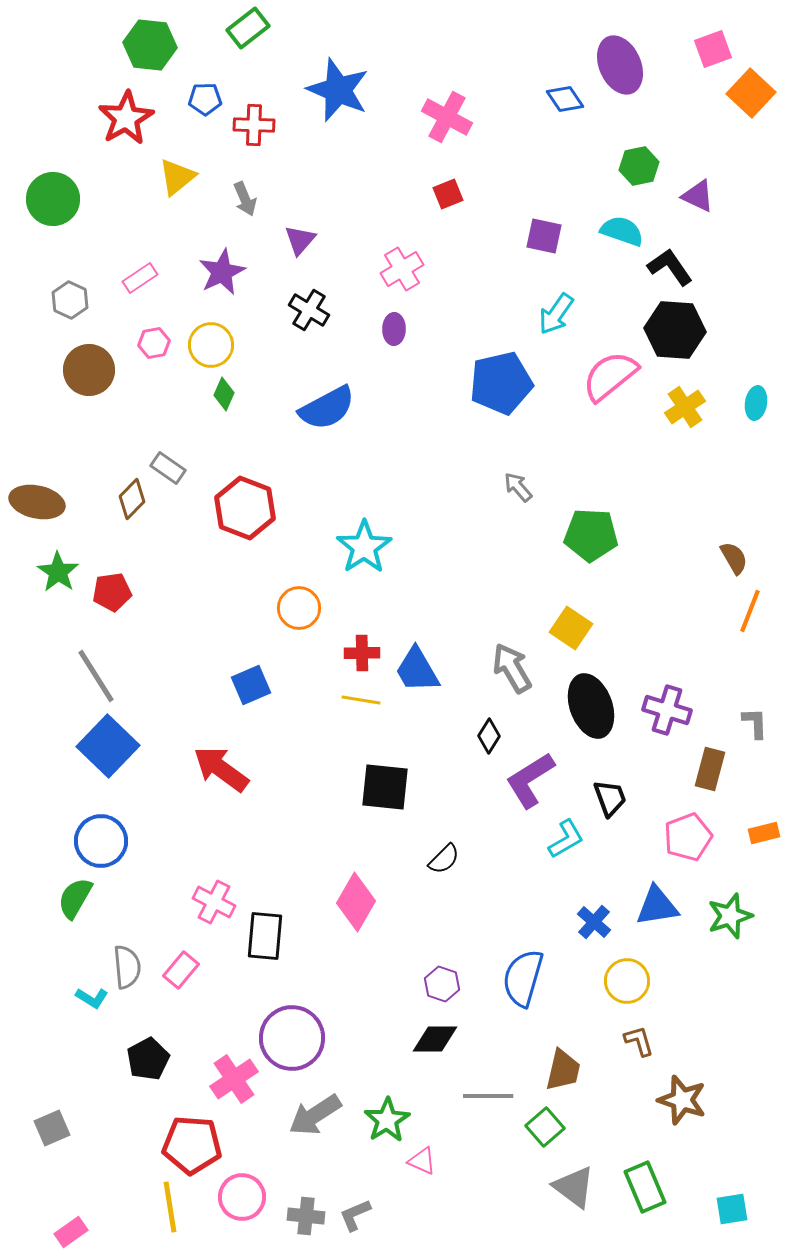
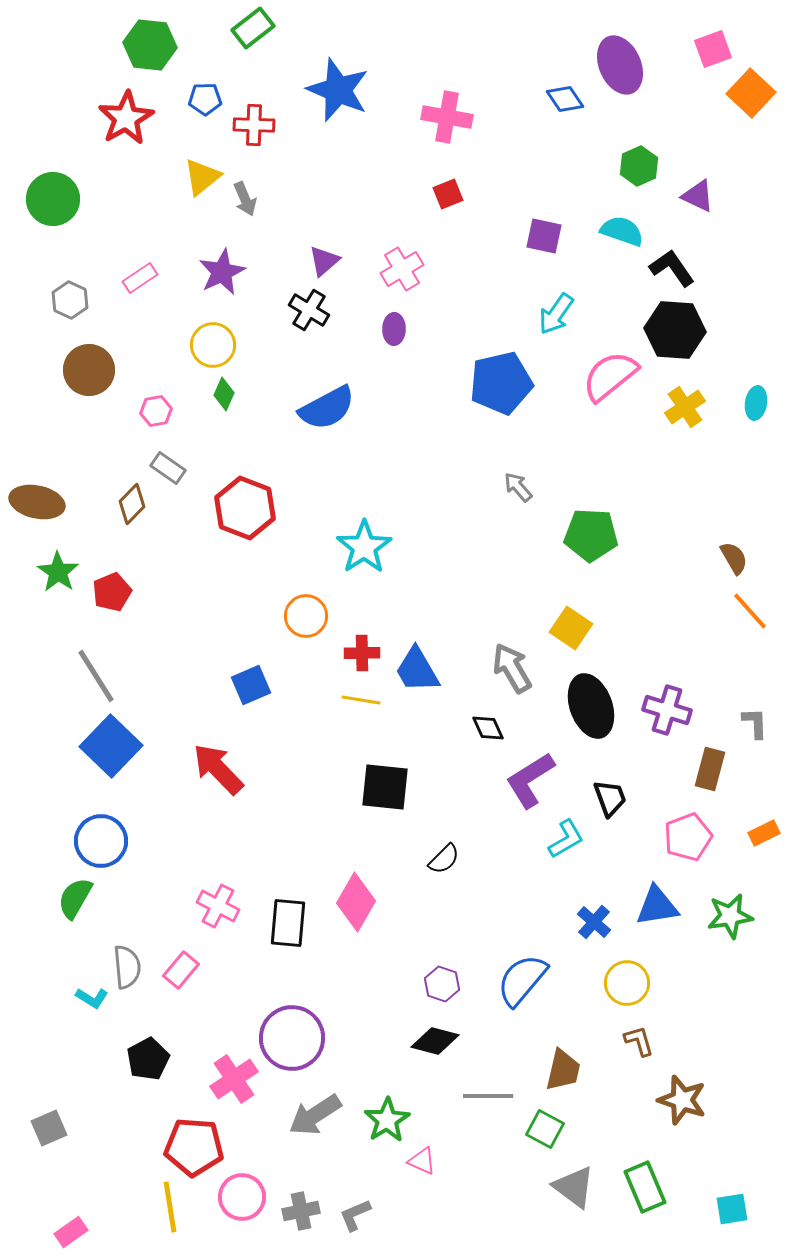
green rectangle at (248, 28): moved 5 px right
pink cross at (447, 117): rotated 18 degrees counterclockwise
green hexagon at (639, 166): rotated 12 degrees counterclockwise
yellow triangle at (177, 177): moved 25 px right
purple triangle at (300, 240): moved 24 px right, 21 px down; rotated 8 degrees clockwise
black L-shape at (670, 267): moved 2 px right, 1 px down
pink hexagon at (154, 343): moved 2 px right, 68 px down
yellow circle at (211, 345): moved 2 px right
brown diamond at (132, 499): moved 5 px down
red pentagon at (112, 592): rotated 15 degrees counterclockwise
orange circle at (299, 608): moved 7 px right, 8 px down
orange line at (750, 611): rotated 63 degrees counterclockwise
black diamond at (489, 736): moved 1 px left, 8 px up; rotated 56 degrees counterclockwise
blue square at (108, 746): moved 3 px right
red arrow at (221, 769): moved 3 px left; rotated 10 degrees clockwise
orange rectangle at (764, 833): rotated 12 degrees counterclockwise
pink cross at (214, 902): moved 4 px right, 4 px down
green star at (730, 916): rotated 9 degrees clockwise
black rectangle at (265, 936): moved 23 px right, 13 px up
blue semicircle at (523, 978): moved 1 px left, 2 px down; rotated 24 degrees clockwise
yellow circle at (627, 981): moved 2 px down
black diamond at (435, 1039): moved 2 px down; rotated 15 degrees clockwise
green square at (545, 1127): moved 2 px down; rotated 21 degrees counterclockwise
gray square at (52, 1128): moved 3 px left
red pentagon at (192, 1145): moved 2 px right, 2 px down
gray cross at (306, 1216): moved 5 px left, 5 px up; rotated 18 degrees counterclockwise
